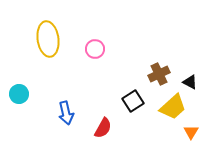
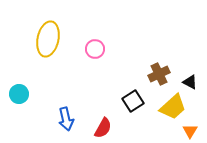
yellow ellipse: rotated 20 degrees clockwise
blue arrow: moved 6 px down
orange triangle: moved 1 px left, 1 px up
